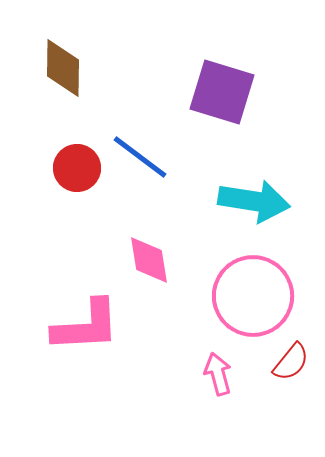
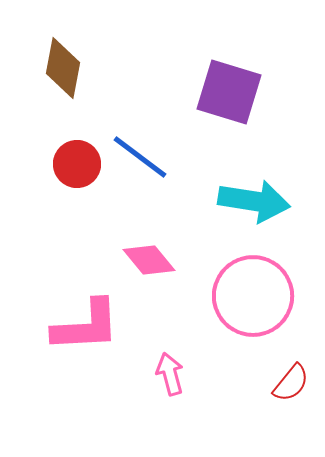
brown diamond: rotated 10 degrees clockwise
purple square: moved 7 px right
red circle: moved 4 px up
pink diamond: rotated 30 degrees counterclockwise
red semicircle: moved 21 px down
pink arrow: moved 48 px left
